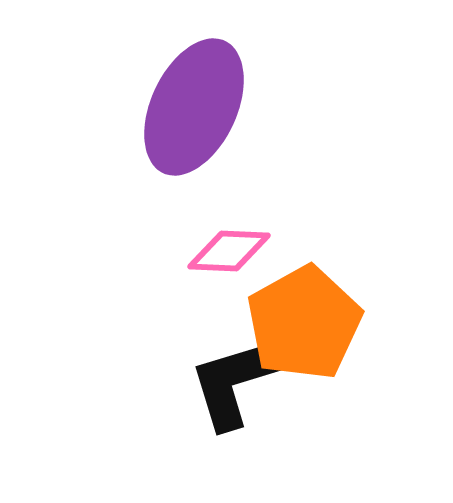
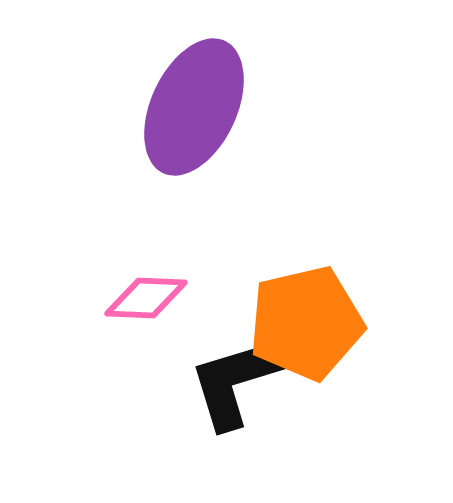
pink diamond: moved 83 px left, 47 px down
orange pentagon: moved 2 px right; rotated 16 degrees clockwise
